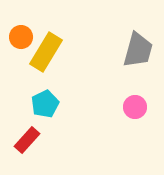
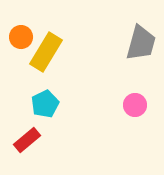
gray trapezoid: moved 3 px right, 7 px up
pink circle: moved 2 px up
red rectangle: rotated 8 degrees clockwise
